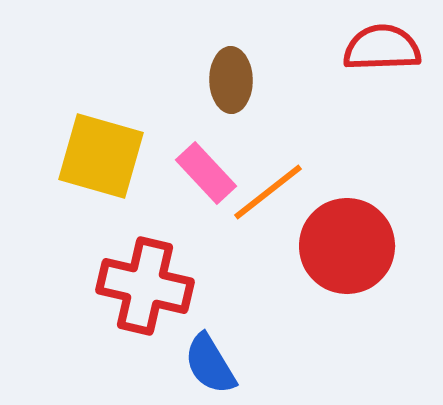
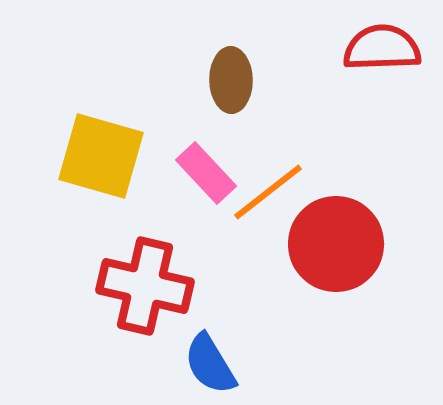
red circle: moved 11 px left, 2 px up
